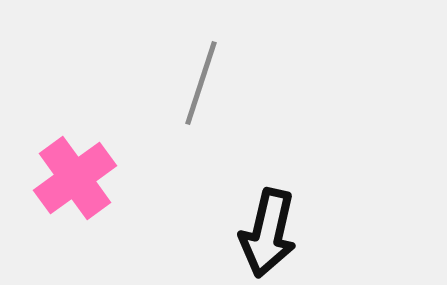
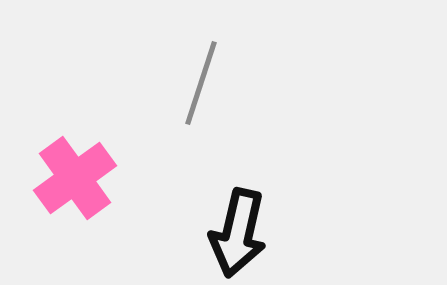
black arrow: moved 30 px left
